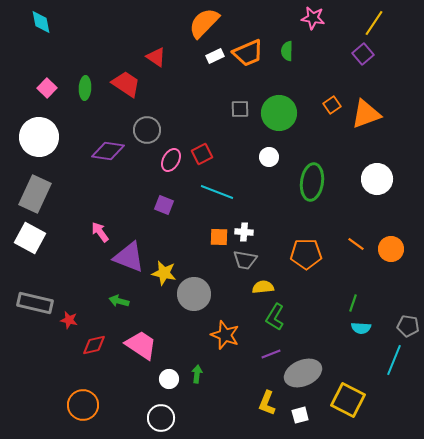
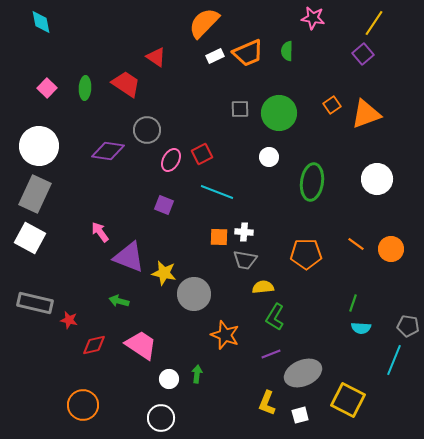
white circle at (39, 137): moved 9 px down
